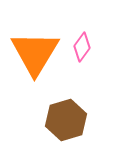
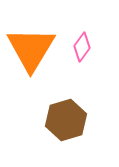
orange triangle: moved 4 px left, 4 px up
